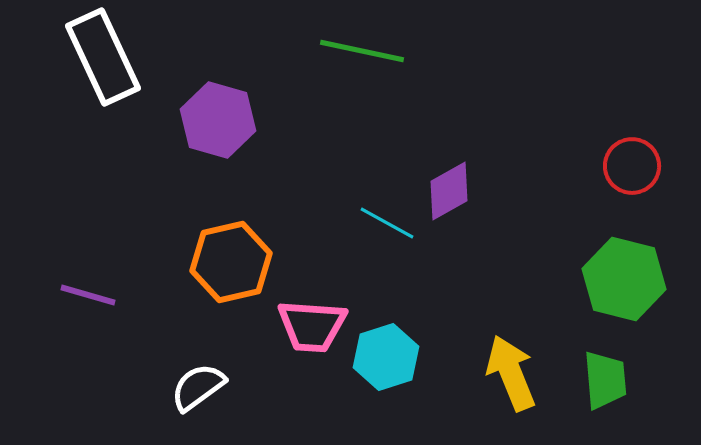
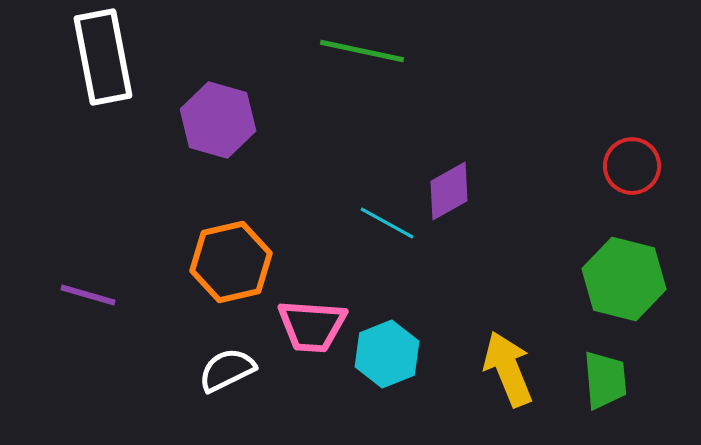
white rectangle: rotated 14 degrees clockwise
cyan hexagon: moved 1 px right, 3 px up; rotated 4 degrees counterclockwise
yellow arrow: moved 3 px left, 4 px up
white semicircle: moved 29 px right, 17 px up; rotated 10 degrees clockwise
